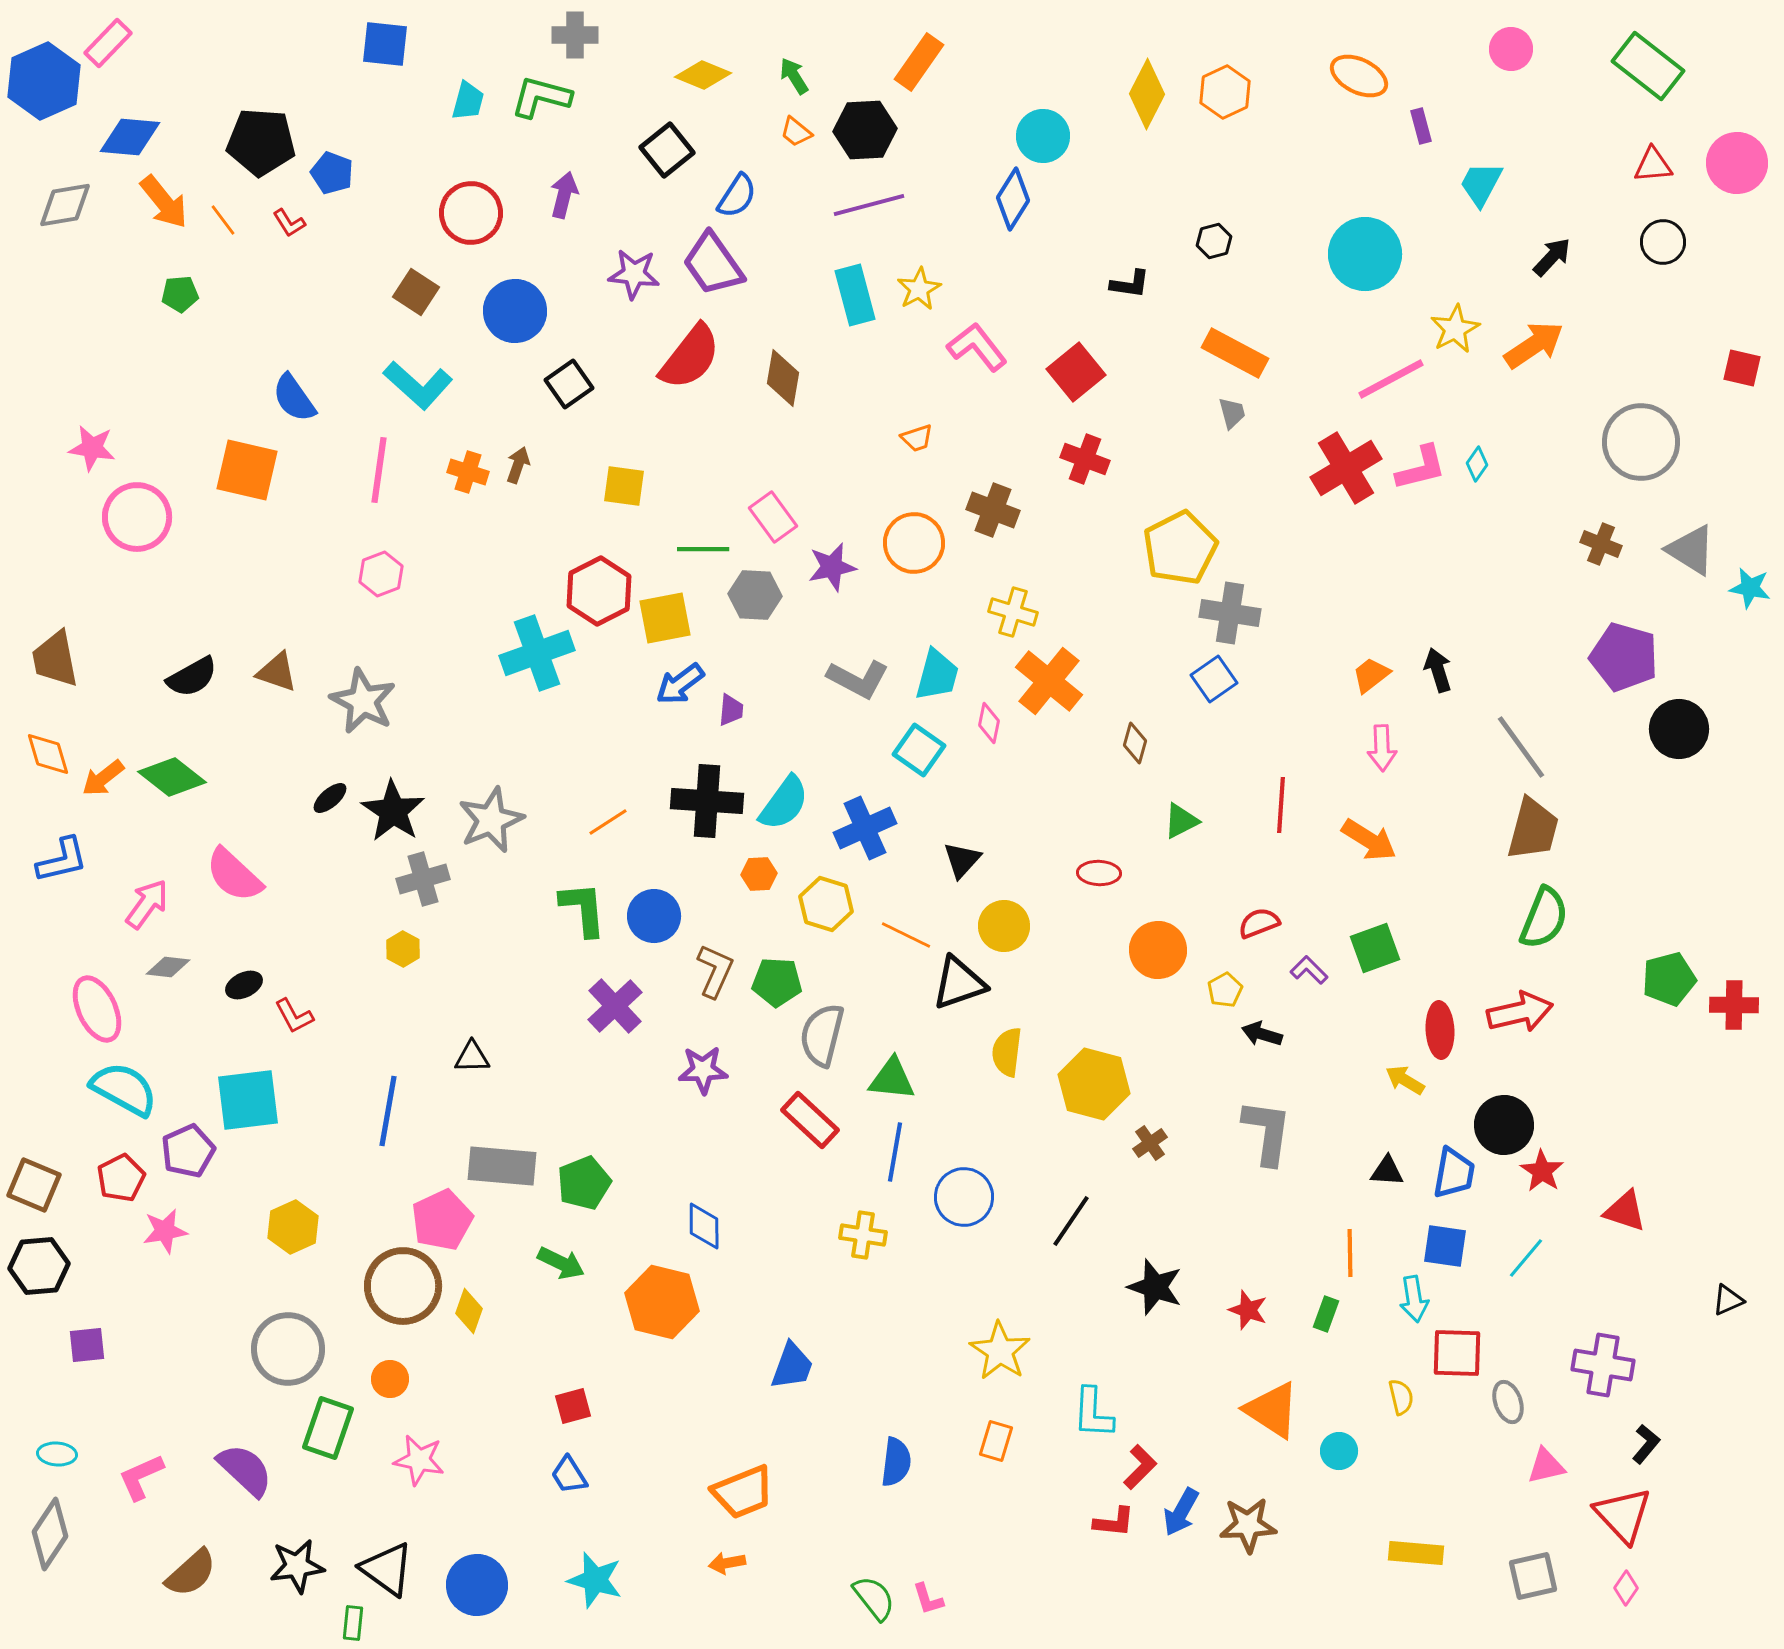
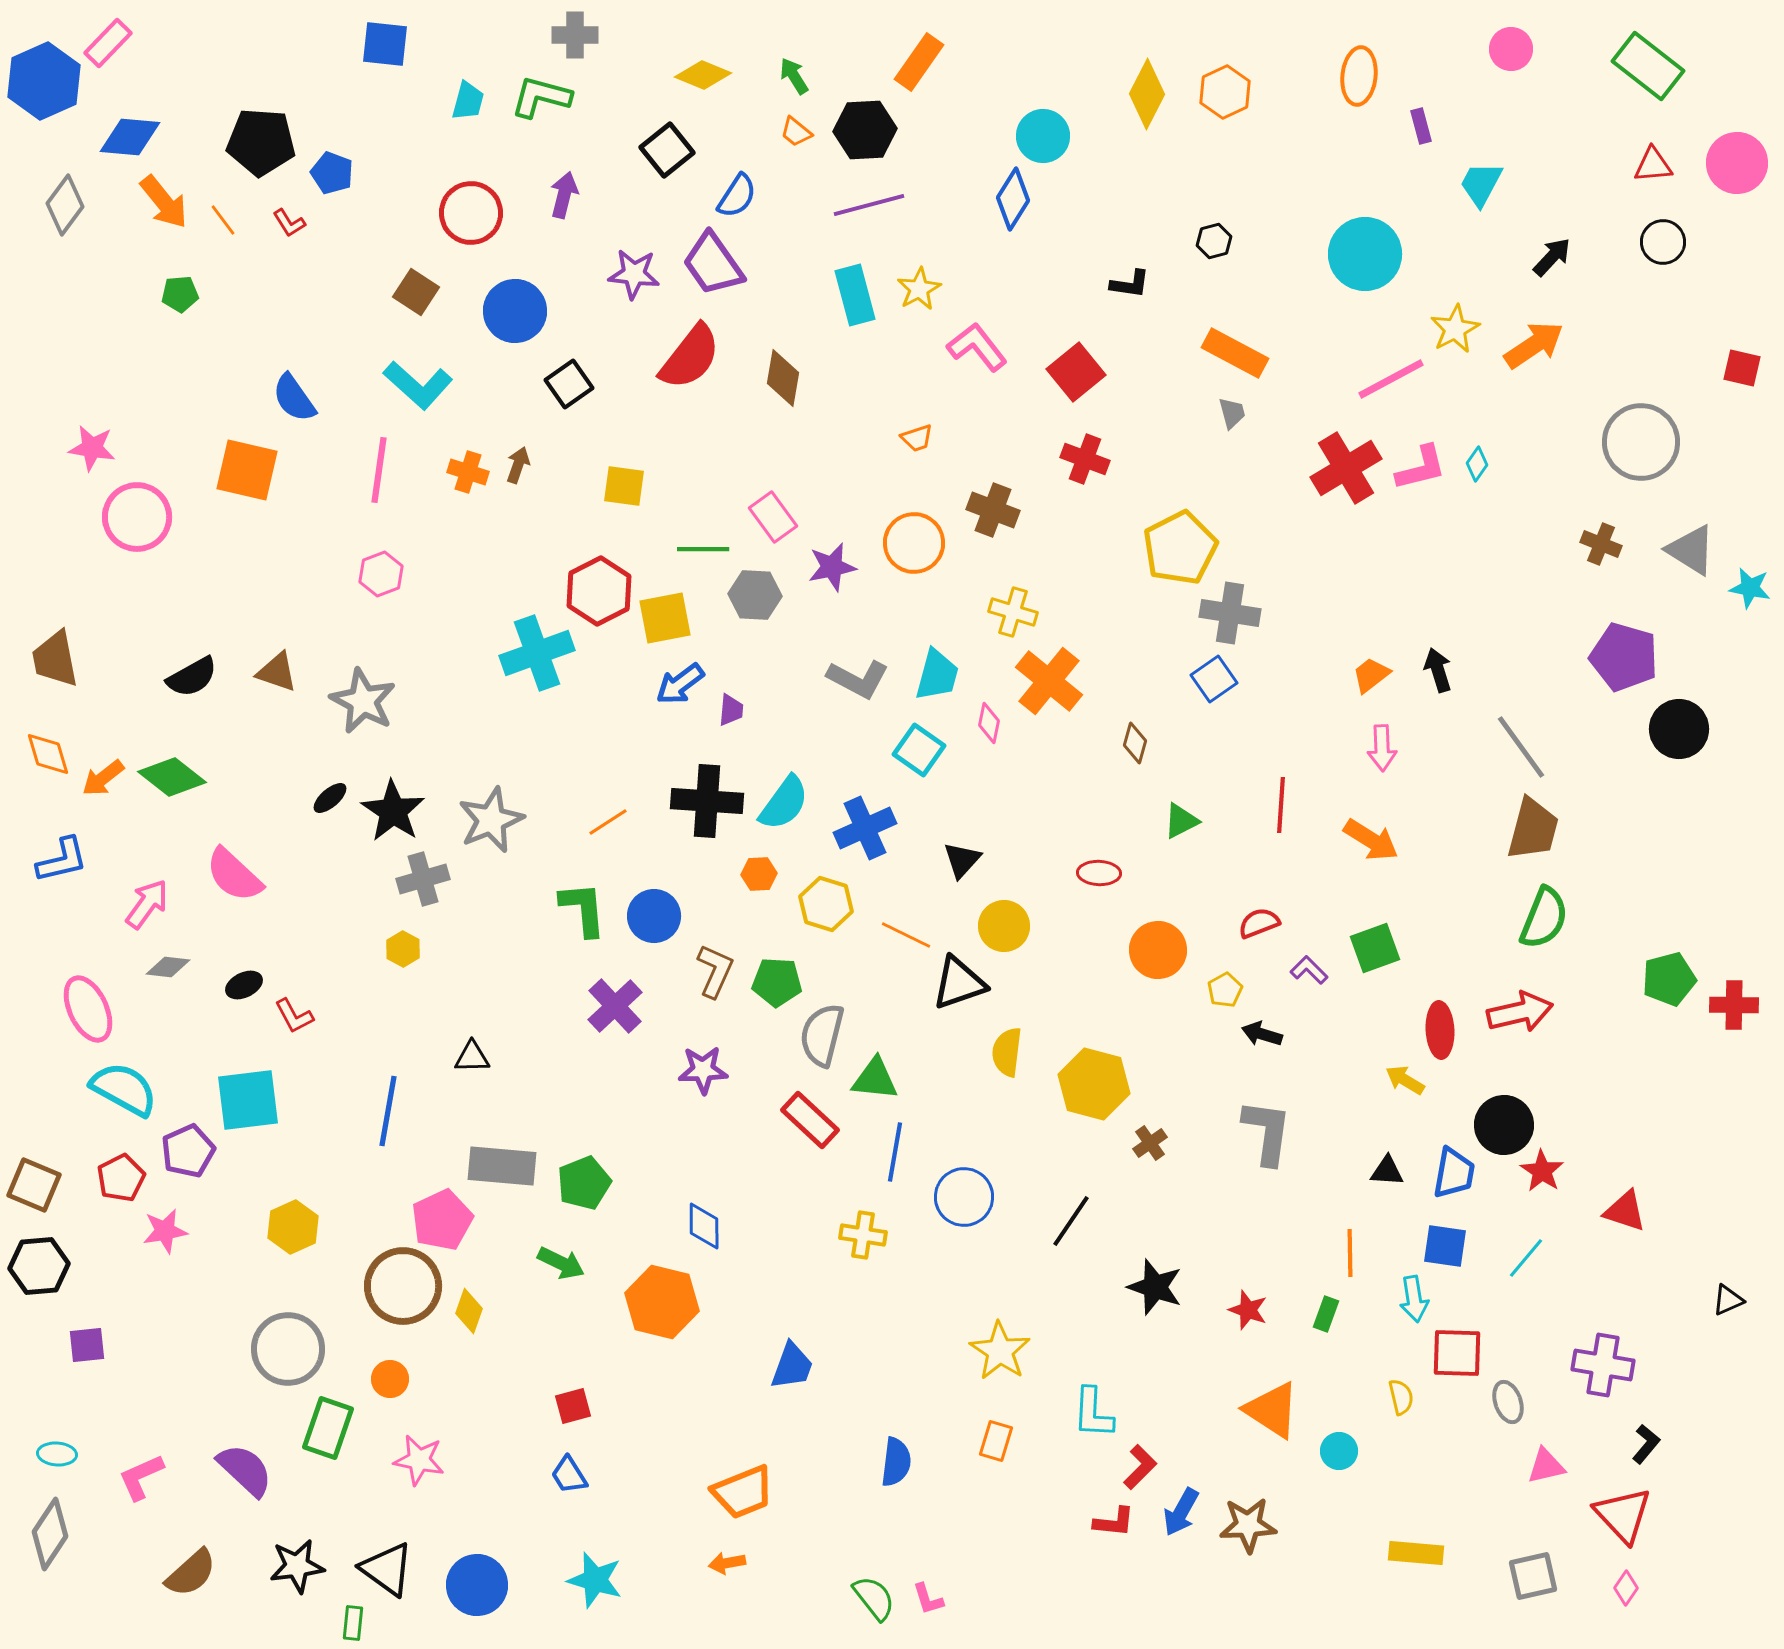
orange ellipse at (1359, 76): rotated 70 degrees clockwise
gray diamond at (65, 205): rotated 44 degrees counterclockwise
orange arrow at (1369, 840): moved 2 px right
pink ellipse at (97, 1009): moved 9 px left
green triangle at (892, 1079): moved 17 px left
